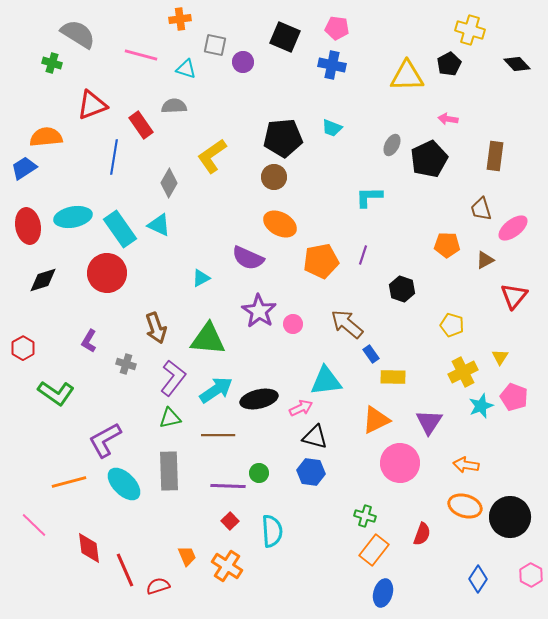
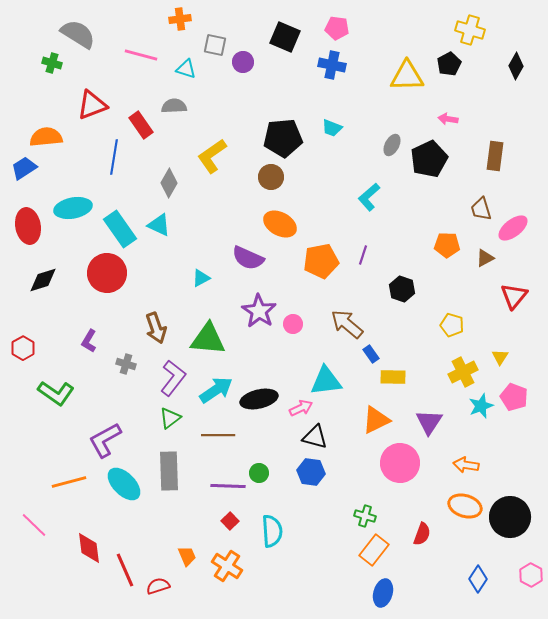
black diamond at (517, 64): moved 1 px left, 2 px down; rotated 72 degrees clockwise
brown circle at (274, 177): moved 3 px left
cyan L-shape at (369, 197): rotated 40 degrees counterclockwise
cyan ellipse at (73, 217): moved 9 px up
brown triangle at (485, 260): moved 2 px up
green triangle at (170, 418): rotated 25 degrees counterclockwise
